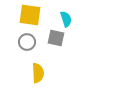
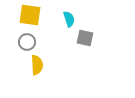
cyan semicircle: moved 3 px right
gray square: moved 29 px right
yellow semicircle: moved 1 px left, 8 px up
